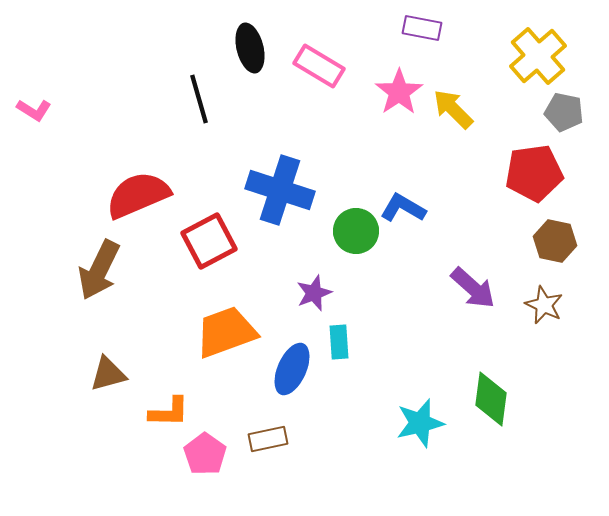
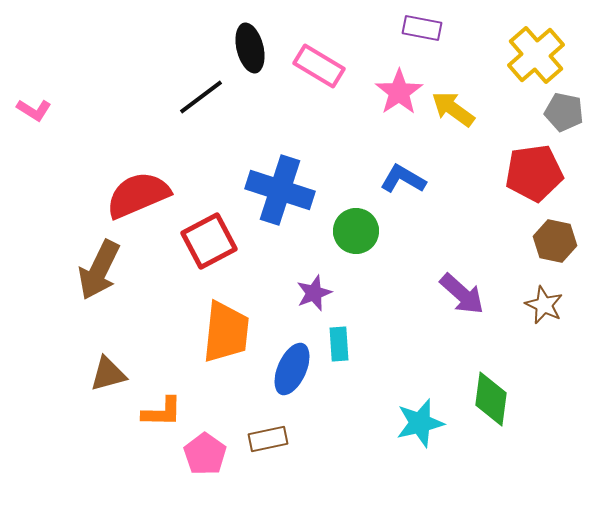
yellow cross: moved 2 px left, 1 px up
black line: moved 2 px right, 2 px up; rotated 69 degrees clockwise
yellow arrow: rotated 9 degrees counterclockwise
blue L-shape: moved 29 px up
purple arrow: moved 11 px left, 6 px down
orange trapezoid: rotated 116 degrees clockwise
cyan rectangle: moved 2 px down
orange L-shape: moved 7 px left
